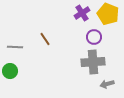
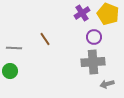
gray line: moved 1 px left, 1 px down
